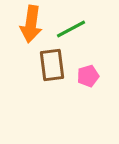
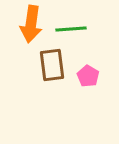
green line: rotated 24 degrees clockwise
pink pentagon: rotated 25 degrees counterclockwise
